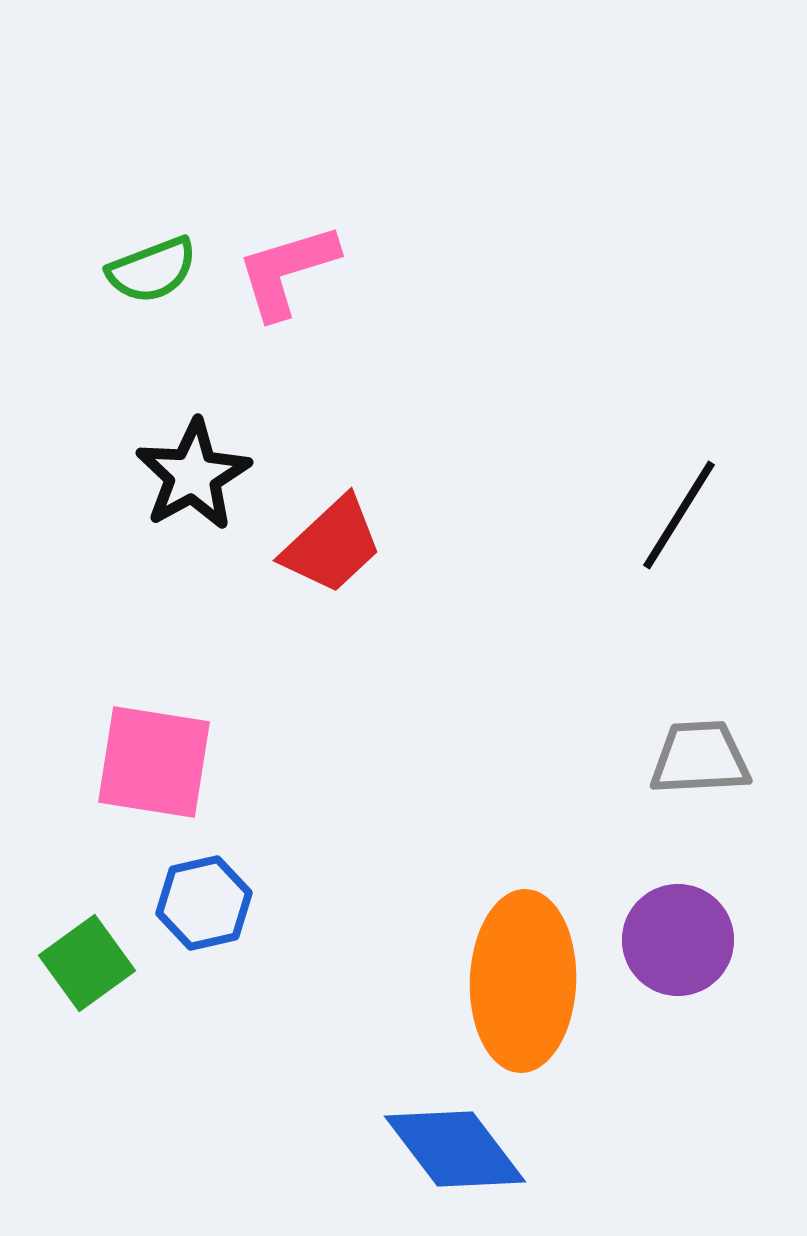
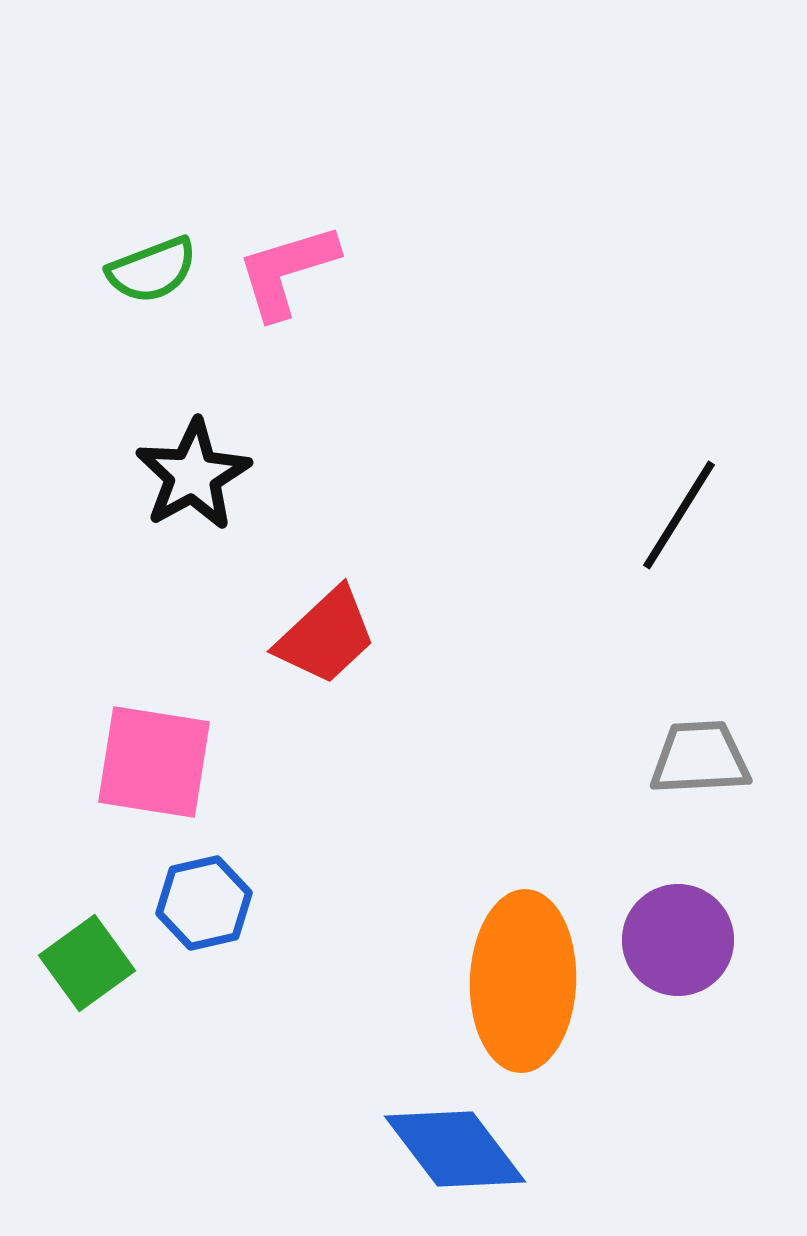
red trapezoid: moved 6 px left, 91 px down
